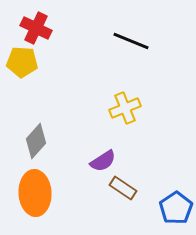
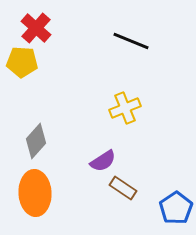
red cross: rotated 16 degrees clockwise
